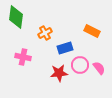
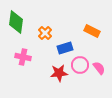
green diamond: moved 5 px down
orange cross: rotated 16 degrees counterclockwise
